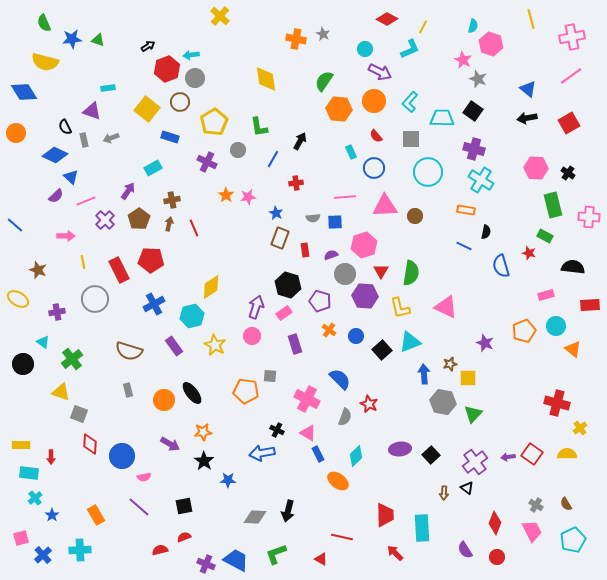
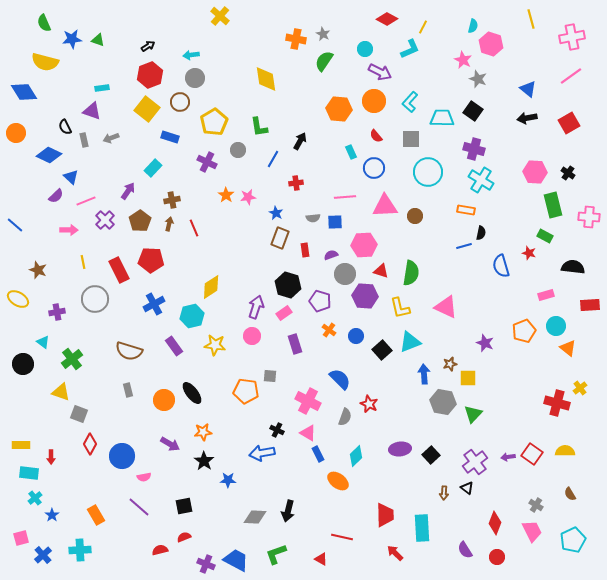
red hexagon at (167, 69): moved 17 px left, 6 px down
green semicircle at (324, 81): moved 20 px up
cyan rectangle at (108, 88): moved 6 px left
blue diamond at (55, 155): moved 6 px left
cyan rectangle at (153, 168): rotated 18 degrees counterclockwise
pink hexagon at (536, 168): moved 1 px left, 4 px down
brown pentagon at (139, 219): moved 1 px right, 2 px down
black semicircle at (486, 232): moved 5 px left, 1 px down
pink arrow at (66, 236): moved 3 px right, 6 px up
pink hexagon at (364, 245): rotated 15 degrees clockwise
blue line at (464, 246): rotated 42 degrees counterclockwise
red triangle at (381, 271): rotated 42 degrees counterclockwise
yellow star at (215, 345): rotated 20 degrees counterclockwise
orange triangle at (573, 349): moved 5 px left, 1 px up
pink cross at (307, 399): moved 1 px right, 2 px down
yellow cross at (580, 428): moved 40 px up
red diamond at (90, 444): rotated 25 degrees clockwise
yellow semicircle at (567, 454): moved 2 px left, 3 px up
brown semicircle at (566, 504): moved 4 px right, 10 px up
